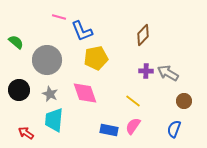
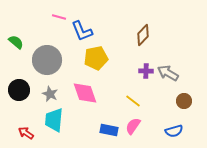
blue semicircle: moved 2 px down; rotated 126 degrees counterclockwise
